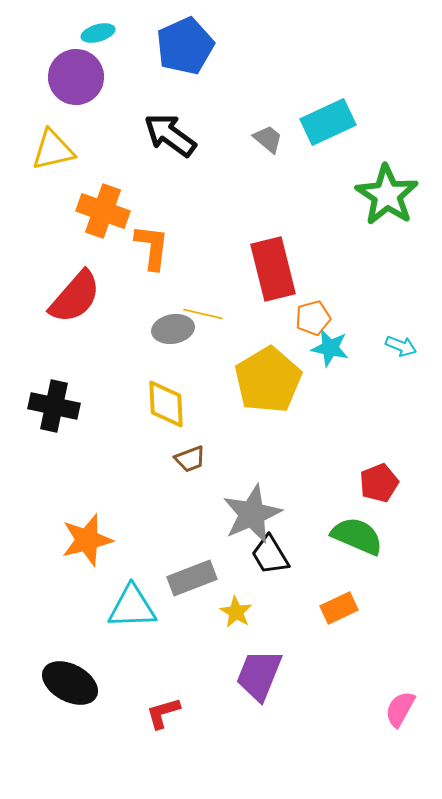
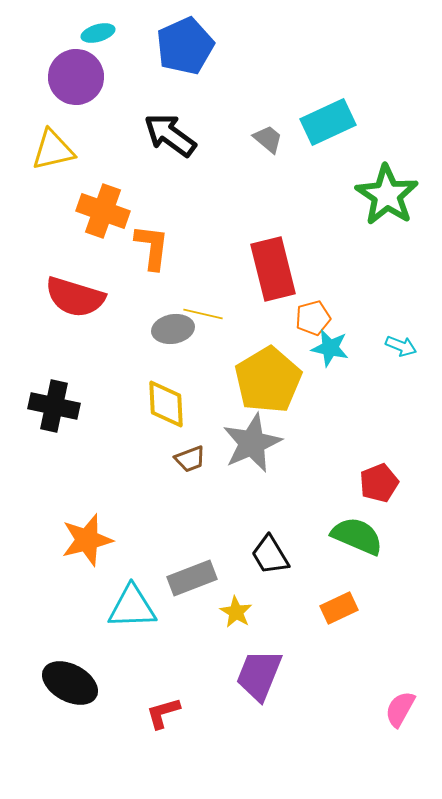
red semicircle: rotated 66 degrees clockwise
gray star: moved 71 px up
